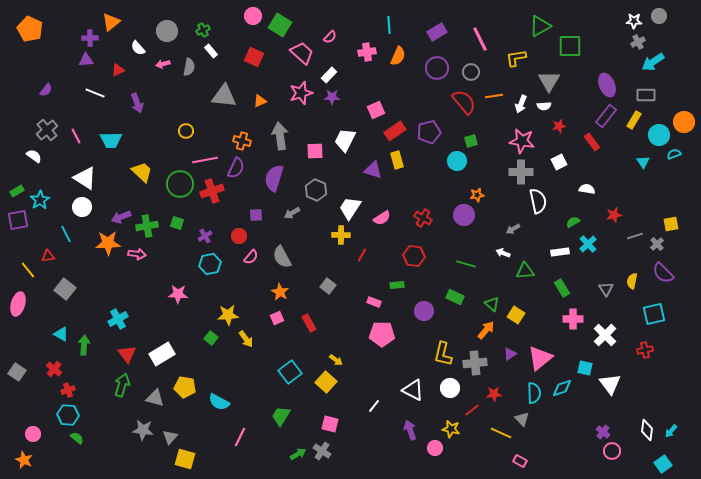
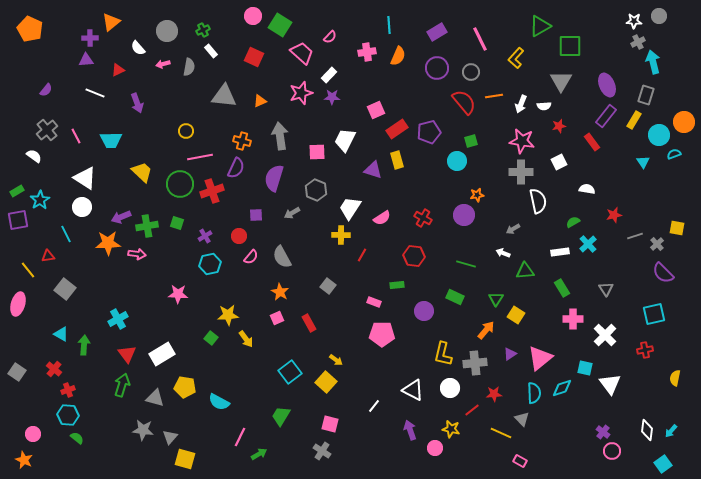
yellow L-shape at (516, 58): rotated 40 degrees counterclockwise
cyan arrow at (653, 62): rotated 110 degrees clockwise
gray triangle at (549, 81): moved 12 px right
gray rectangle at (646, 95): rotated 72 degrees counterclockwise
red rectangle at (395, 131): moved 2 px right, 2 px up
pink square at (315, 151): moved 2 px right, 1 px down
pink line at (205, 160): moved 5 px left, 3 px up
yellow square at (671, 224): moved 6 px right, 4 px down; rotated 21 degrees clockwise
yellow semicircle at (632, 281): moved 43 px right, 97 px down
green triangle at (492, 304): moved 4 px right, 5 px up; rotated 21 degrees clockwise
green arrow at (298, 454): moved 39 px left
